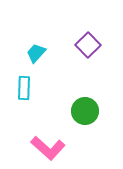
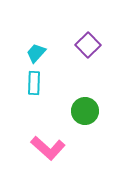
cyan rectangle: moved 10 px right, 5 px up
